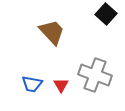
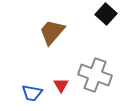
brown trapezoid: rotated 96 degrees counterclockwise
blue trapezoid: moved 9 px down
